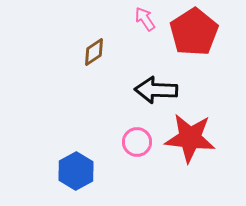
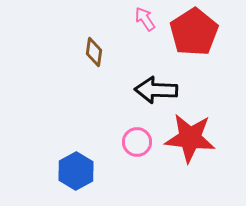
brown diamond: rotated 48 degrees counterclockwise
